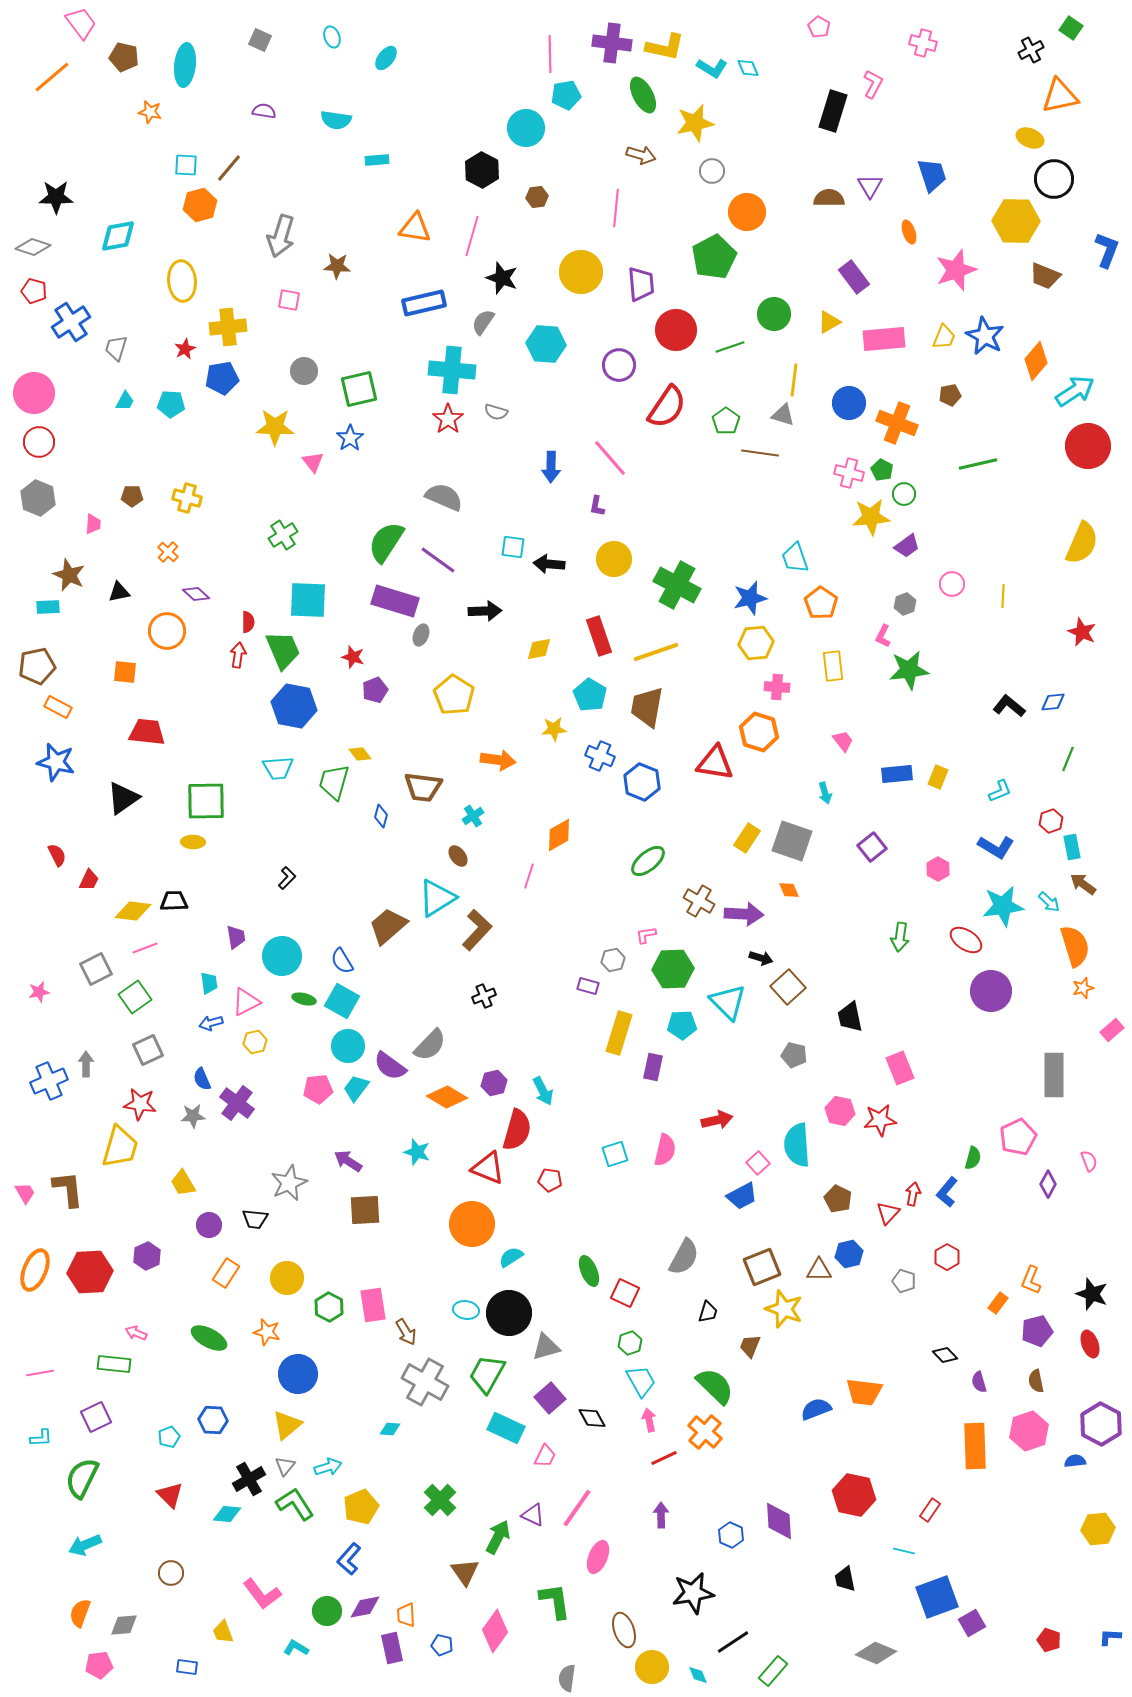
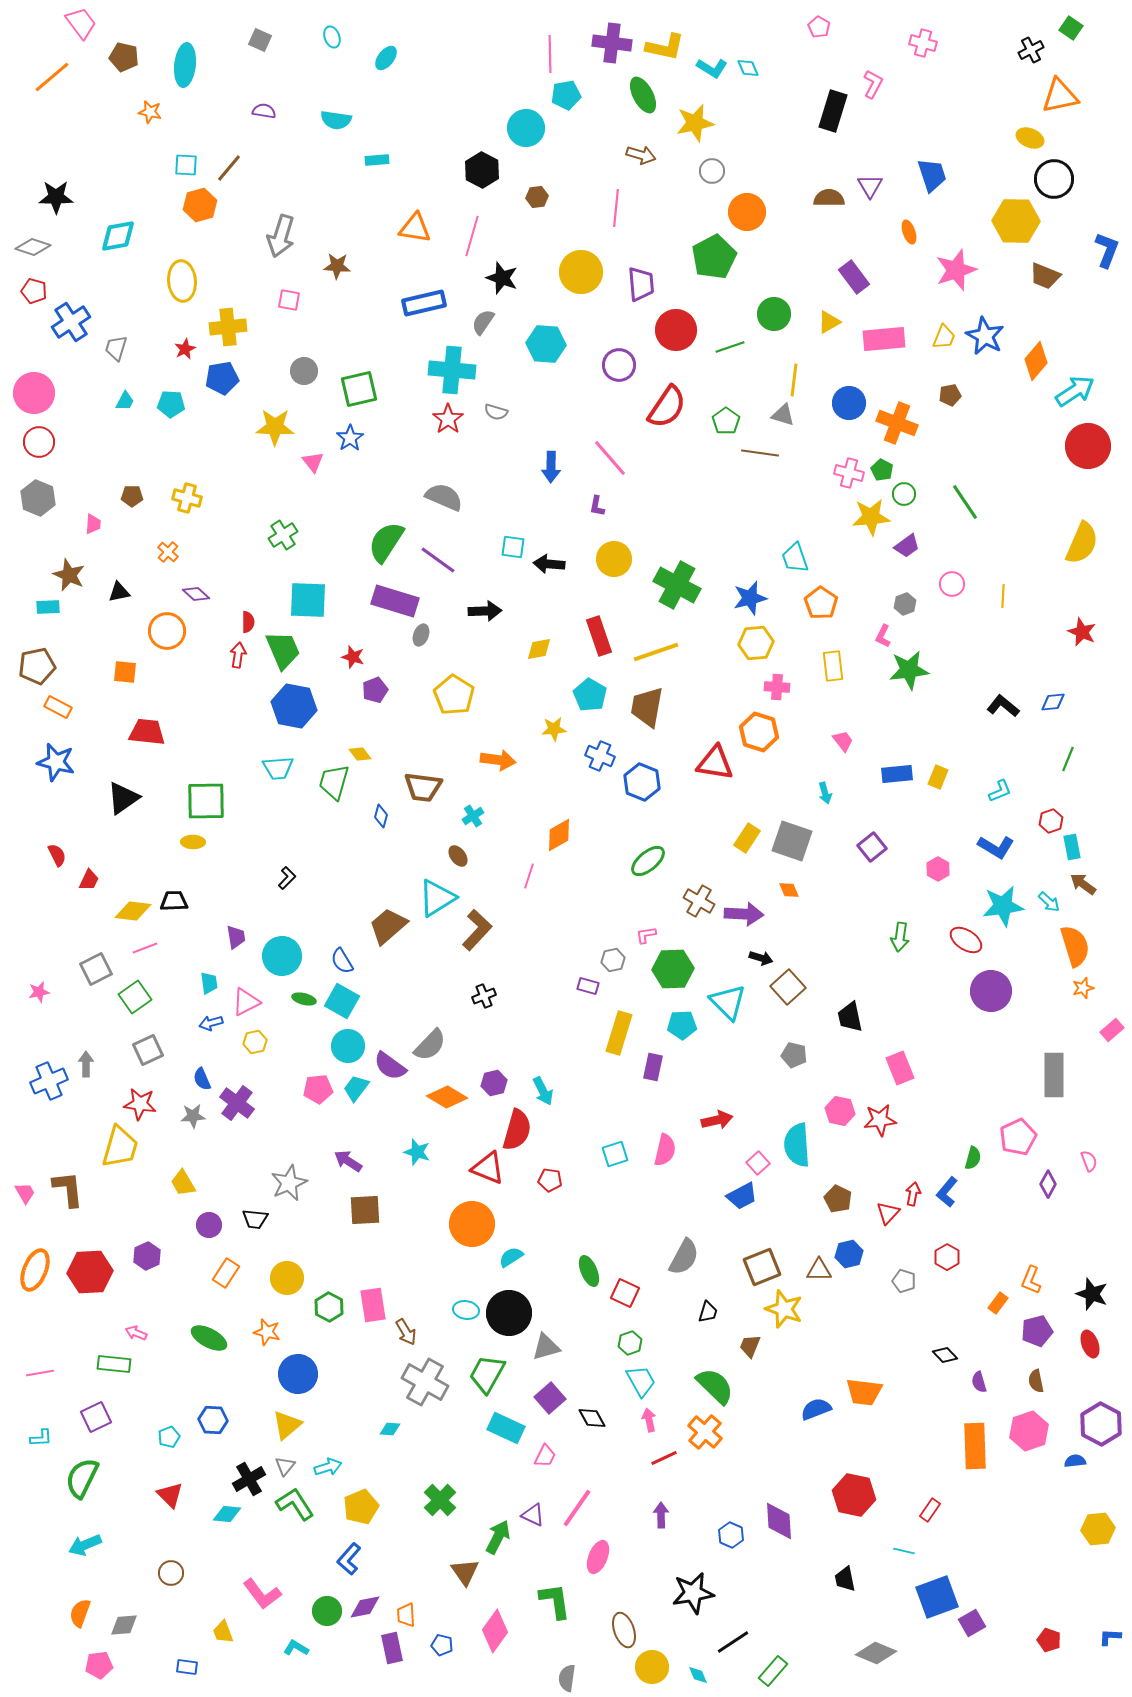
green line at (978, 464): moved 13 px left, 38 px down; rotated 69 degrees clockwise
black L-shape at (1009, 706): moved 6 px left
